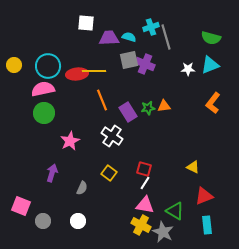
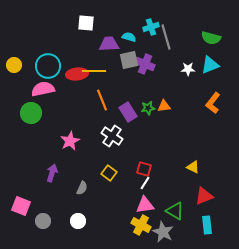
purple trapezoid: moved 6 px down
green circle: moved 13 px left
pink triangle: rotated 18 degrees counterclockwise
